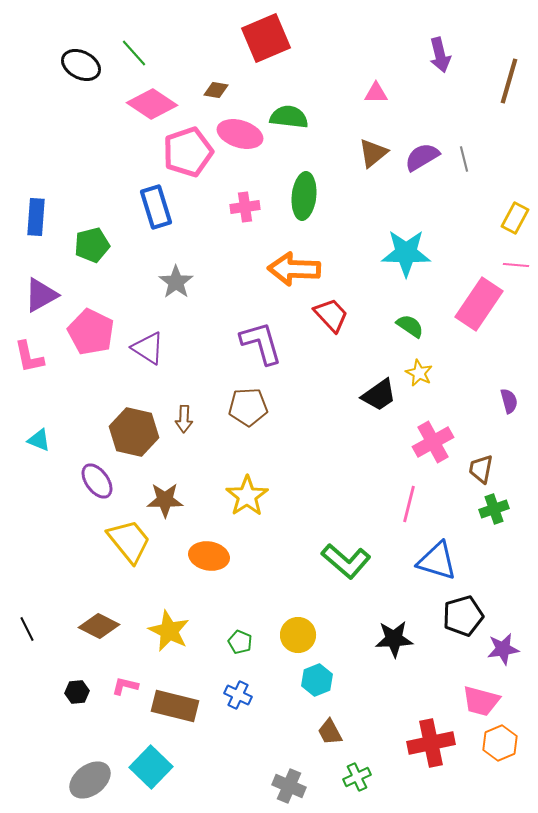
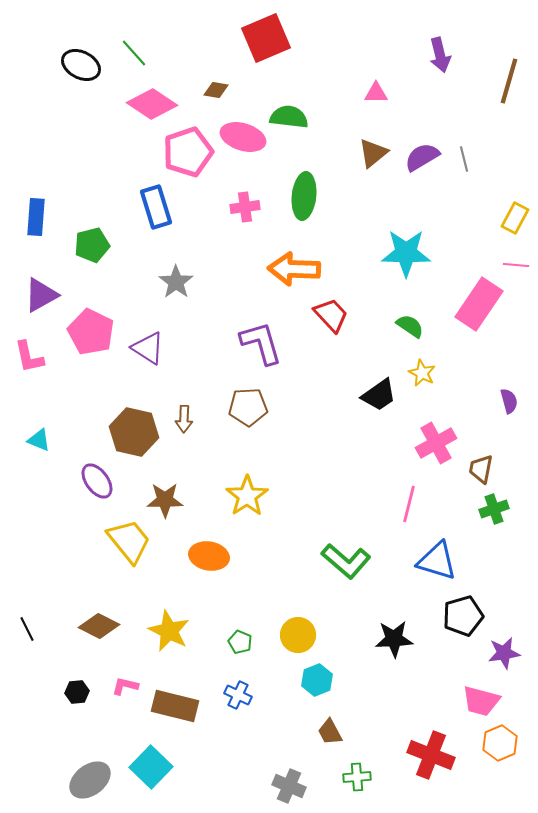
pink ellipse at (240, 134): moved 3 px right, 3 px down
yellow star at (419, 373): moved 3 px right
pink cross at (433, 442): moved 3 px right, 1 px down
purple star at (503, 649): moved 1 px right, 4 px down
red cross at (431, 743): moved 12 px down; rotated 33 degrees clockwise
green cross at (357, 777): rotated 20 degrees clockwise
